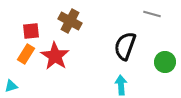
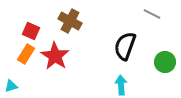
gray line: rotated 12 degrees clockwise
red square: rotated 30 degrees clockwise
